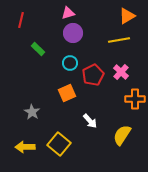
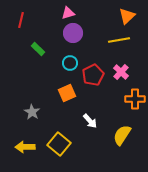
orange triangle: rotated 12 degrees counterclockwise
